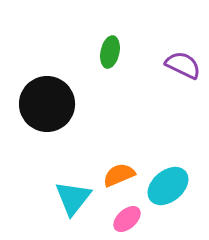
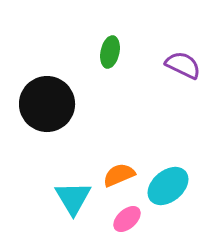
cyan triangle: rotated 9 degrees counterclockwise
